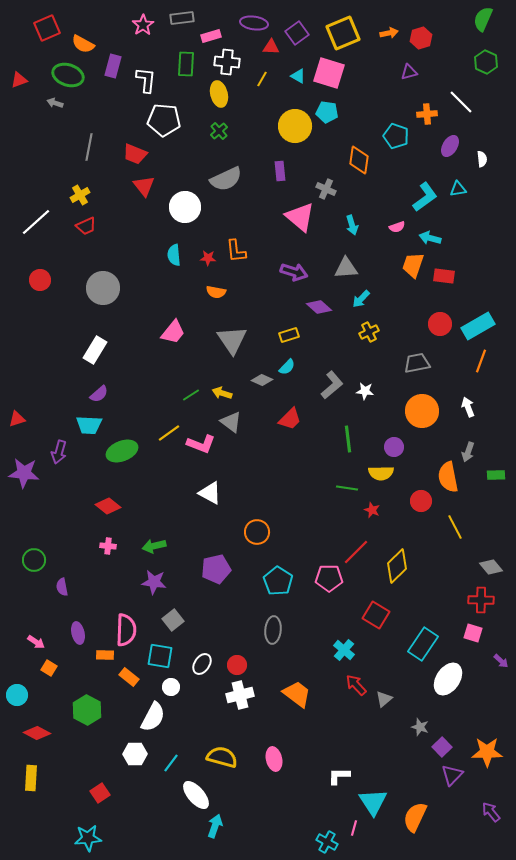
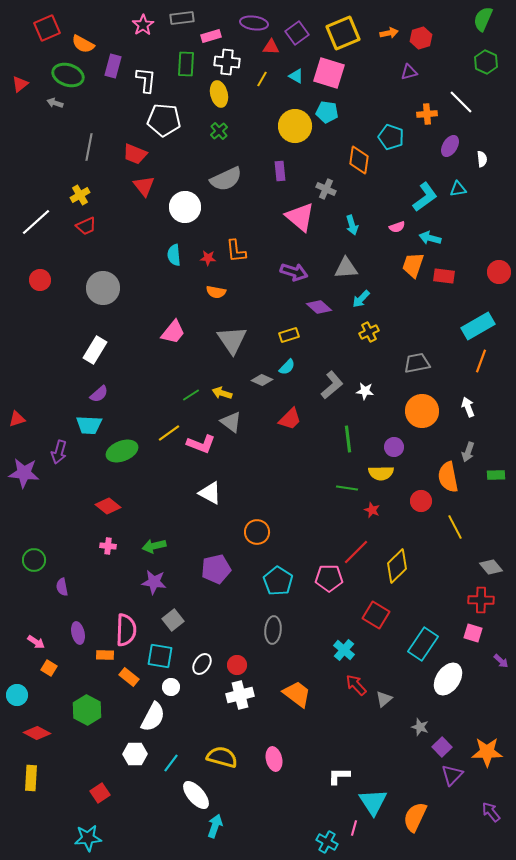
cyan triangle at (298, 76): moved 2 px left
red triangle at (19, 80): moved 1 px right, 4 px down; rotated 18 degrees counterclockwise
cyan pentagon at (396, 136): moved 5 px left, 1 px down
red circle at (440, 324): moved 59 px right, 52 px up
